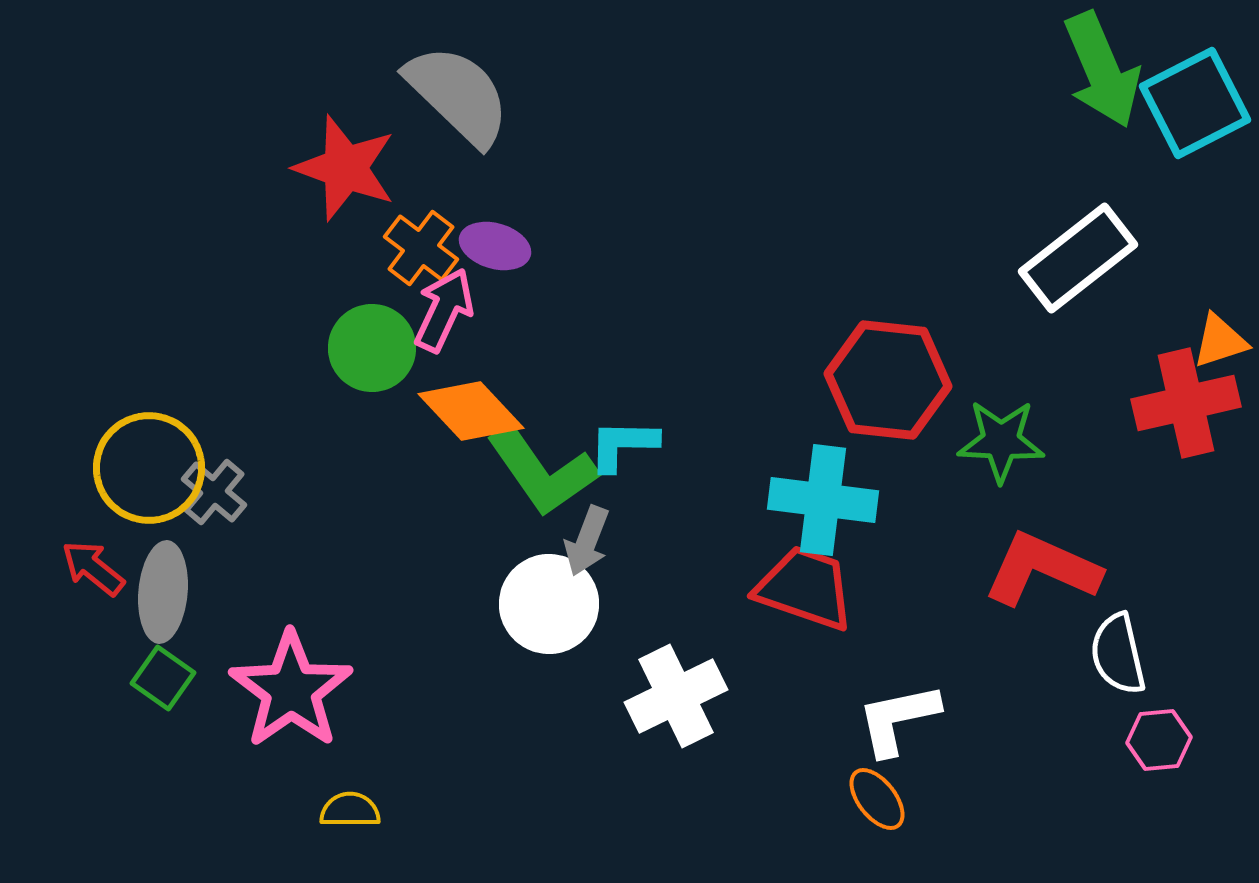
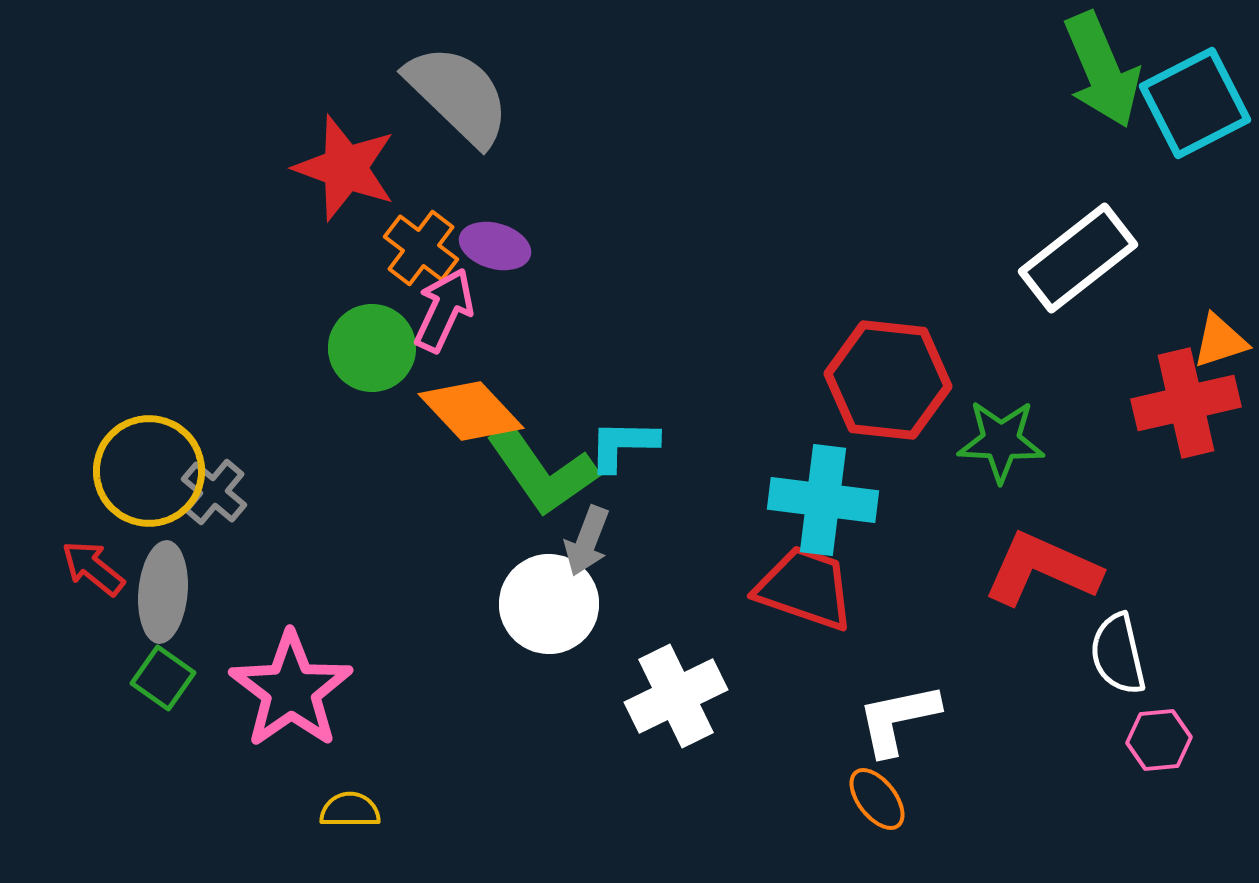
yellow circle: moved 3 px down
